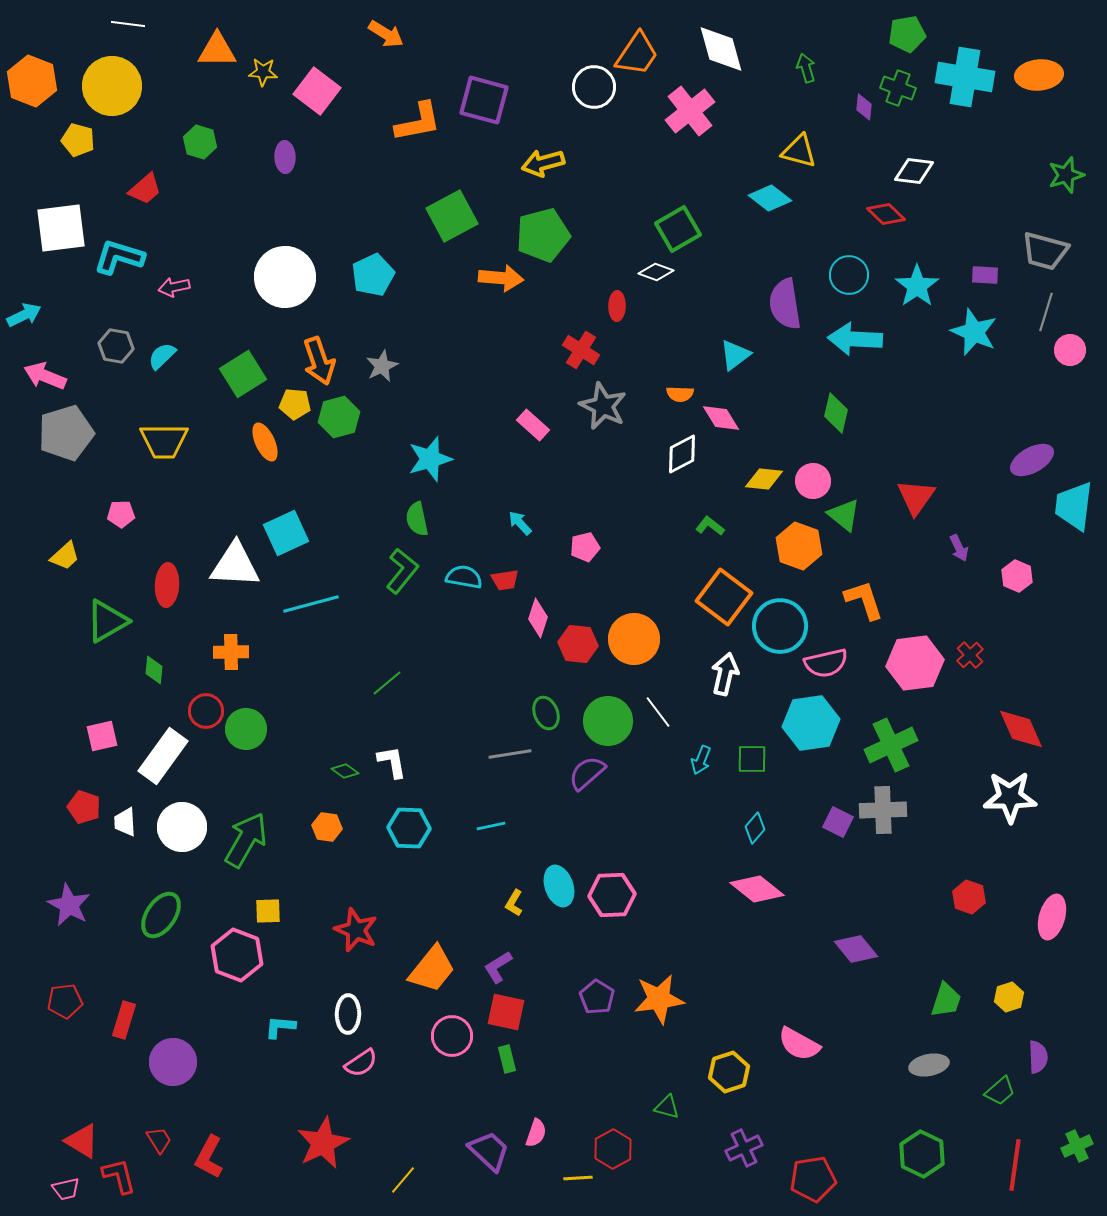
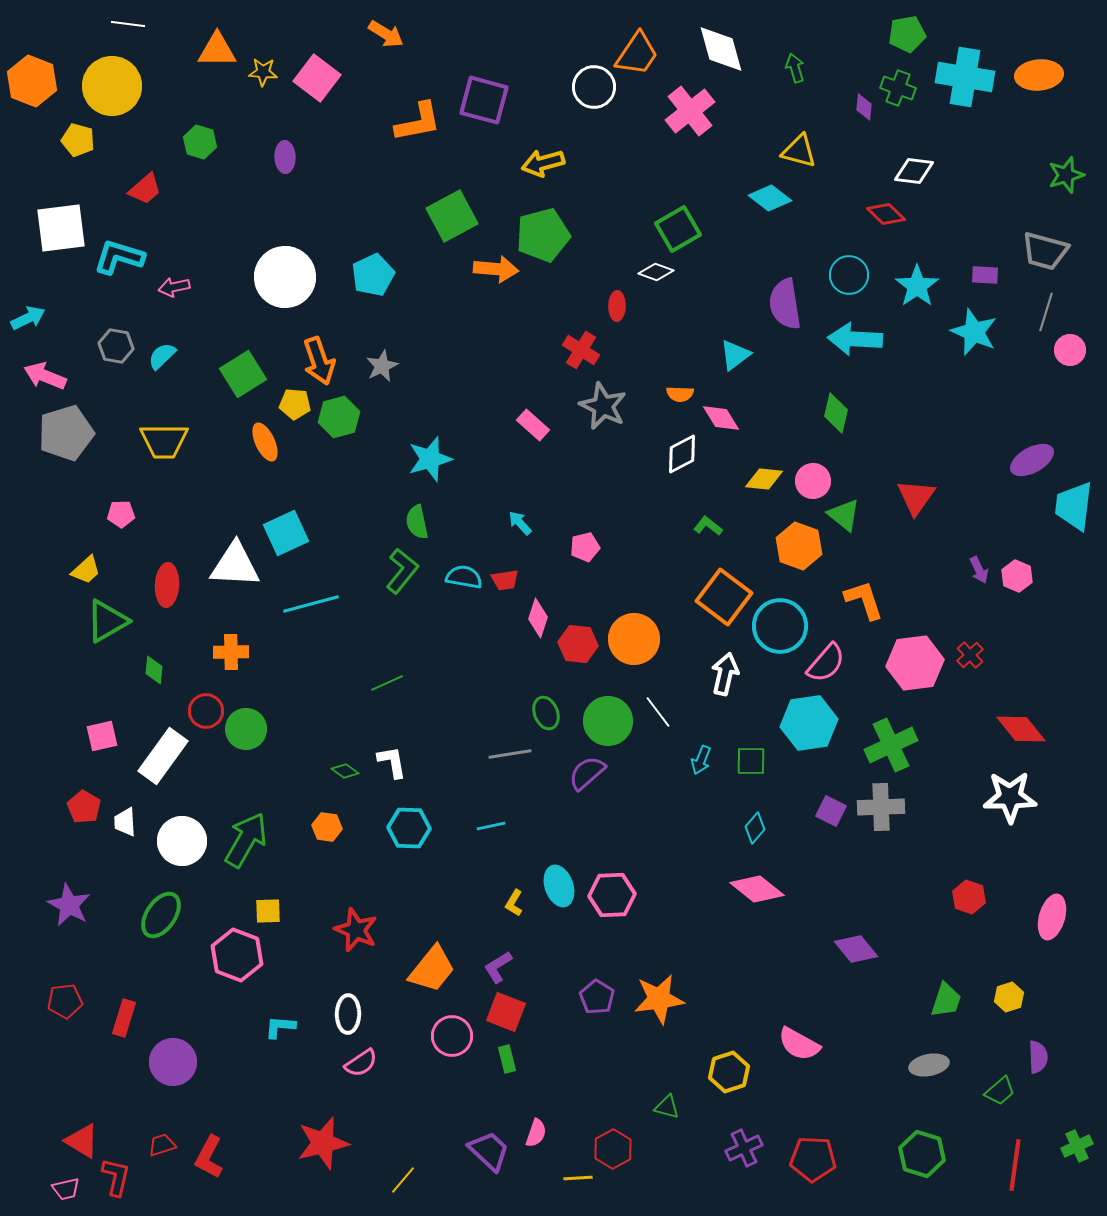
green arrow at (806, 68): moved 11 px left
pink square at (317, 91): moved 13 px up
orange arrow at (501, 278): moved 5 px left, 9 px up
cyan arrow at (24, 315): moved 4 px right, 3 px down
green semicircle at (417, 519): moved 3 px down
green L-shape at (710, 526): moved 2 px left
purple arrow at (959, 548): moved 20 px right, 22 px down
yellow trapezoid at (65, 556): moved 21 px right, 14 px down
pink semicircle at (826, 663): rotated 36 degrees counterclockwise
green line at (387, 683): rotated 16 degrees clockwise
cyan hexagon at (811, 723): moved 2 px left
red diamond at (1021, 729): rotated 15 degrees counterclockwise
green square at (752, 759): moved 1 px left, 2 px down
red pentagon at (84, 807): rotated 12 degrees clockwise
gray cross at (883, 810): moved 2 px left, 3 px up
purple square at (838, 822): moved 7 px left, 11 px up
white circle at (182, 827): moved 14 px down
red square at (506, 1012): rotated 9 degrees clockwise
red rectangle at (124, 1020): moved 2 px up
red trapezoid at (159, 1140): moved 3 px right, 5 px down; rotated 76 degrees counterclockwise
red star at (323, 1143): rotated 12 degrees clockwise
green hexagon at (922, 1154): rotated 9 degrees counterclockwise
red L-shape at (119, 1176): moved 3 px left, 1 px down; rotated 27 degrees clockwise
red pentagon at (813, 1179): moved 20 px up; rotated 12 degrees clockwise
